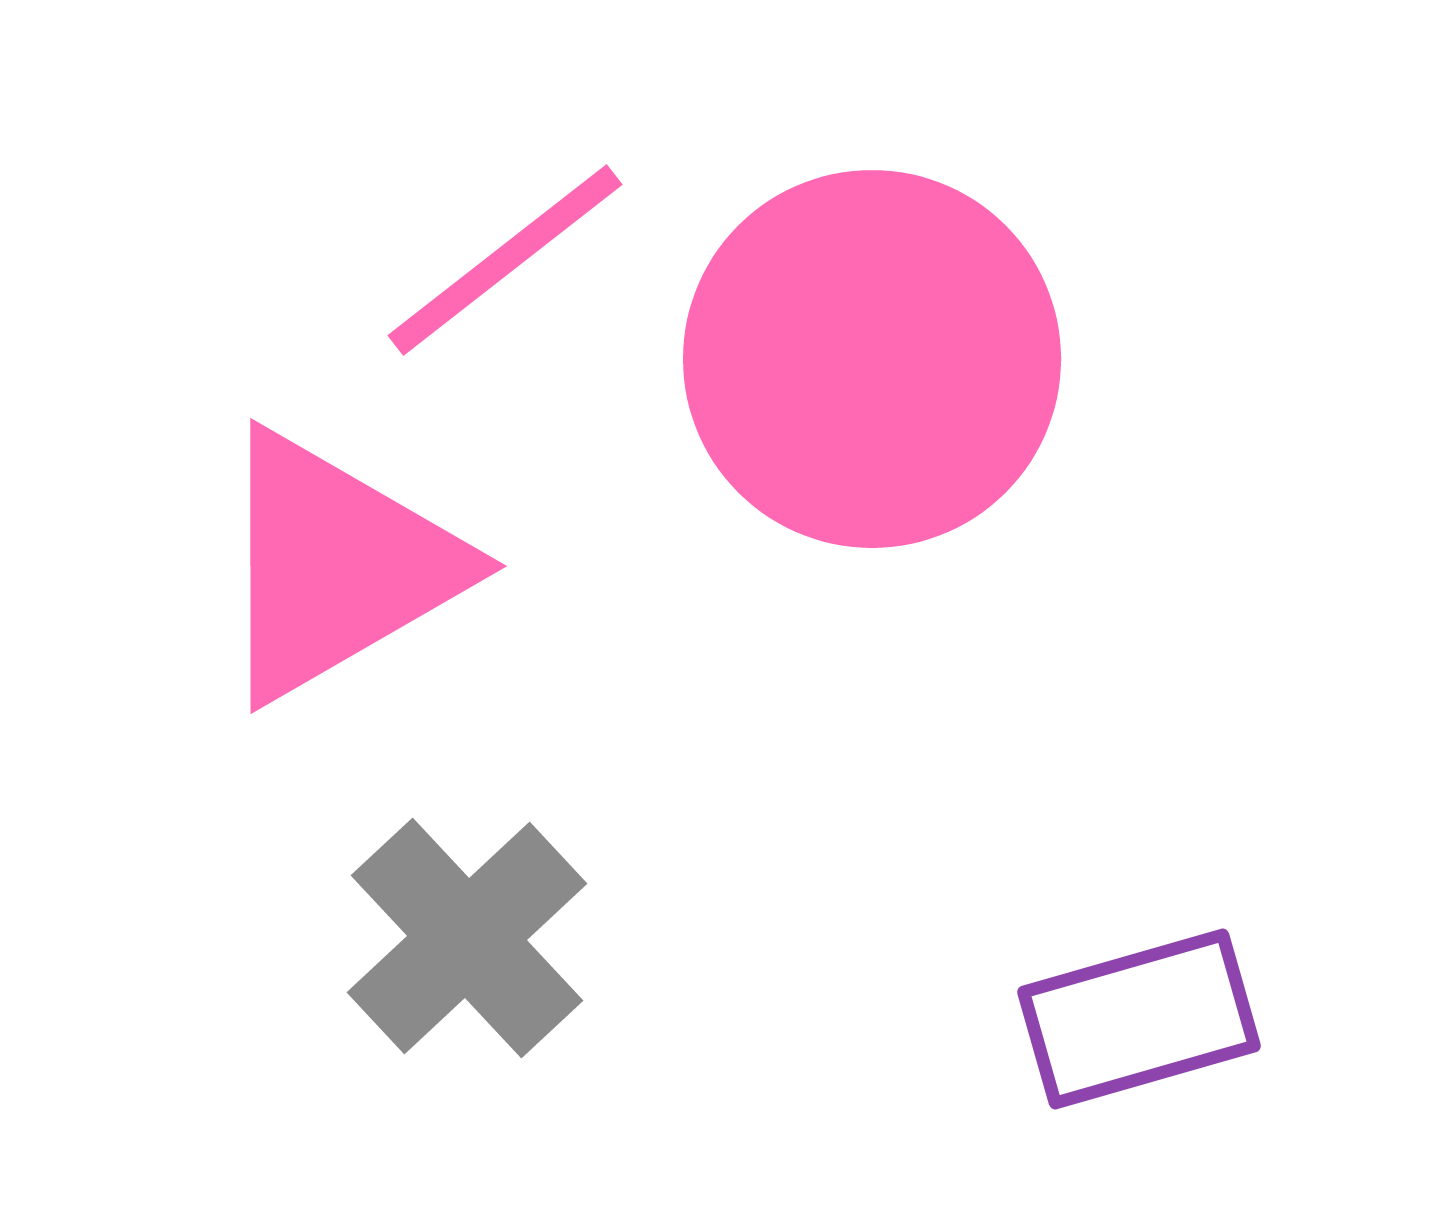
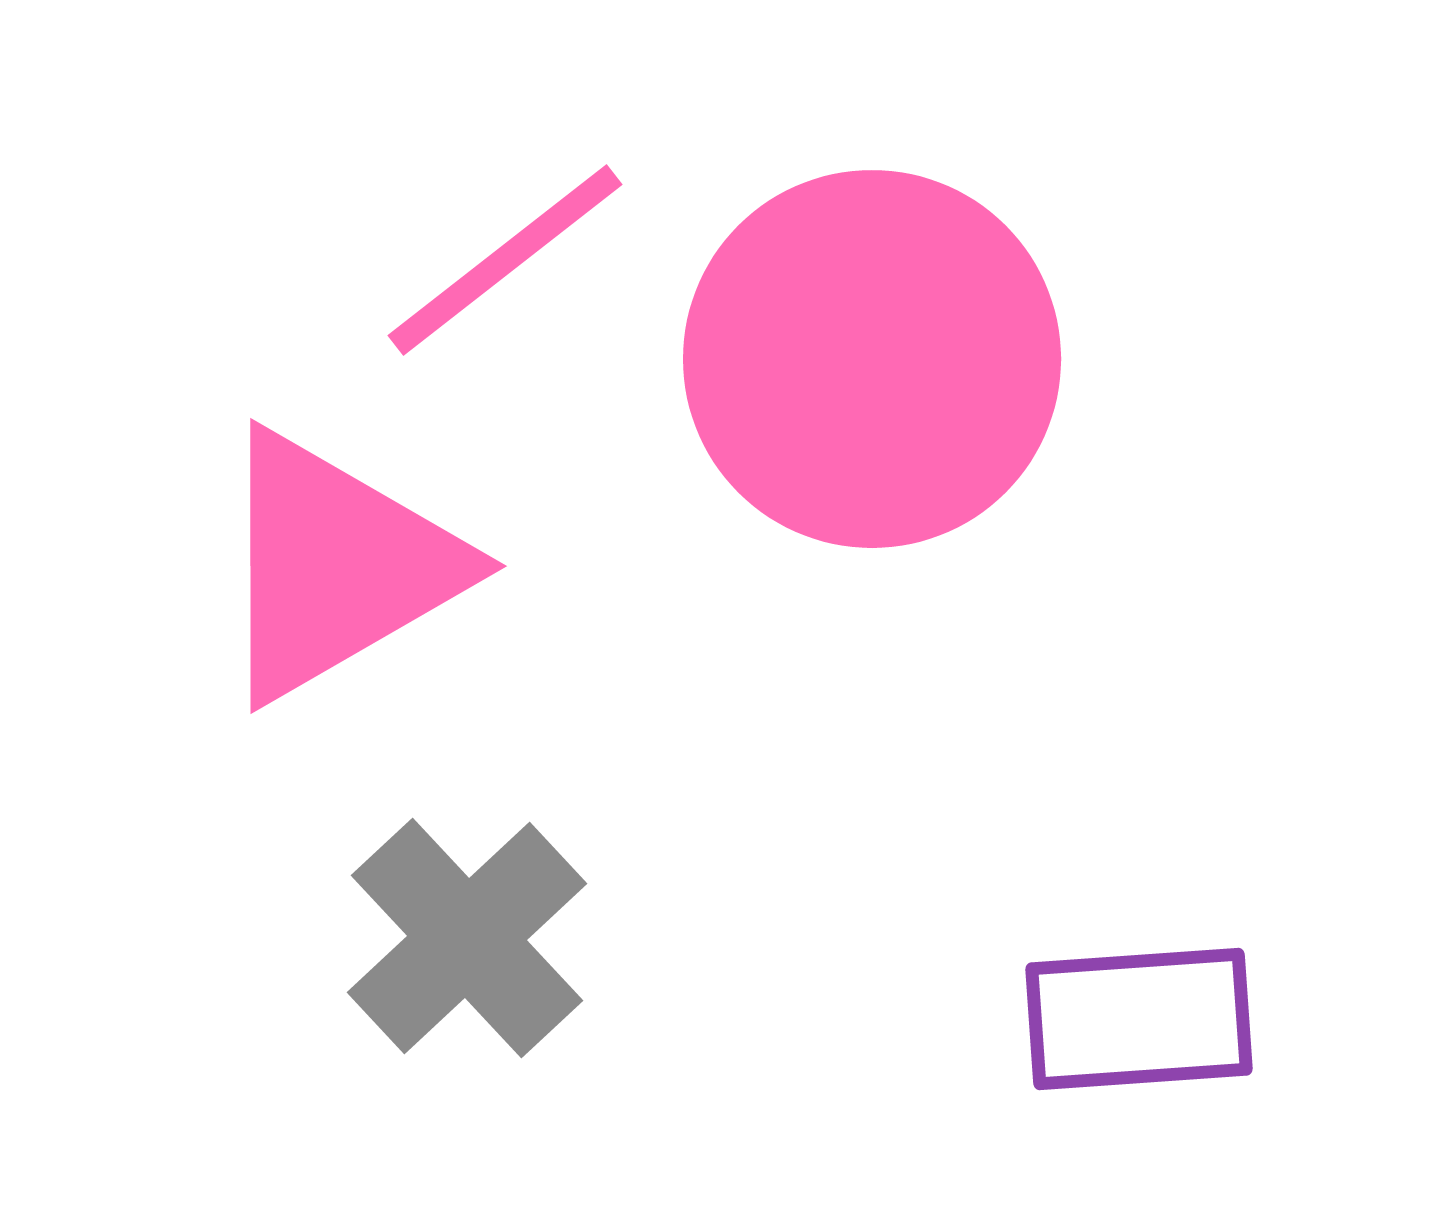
purple rectangle: rotated 12 degrees clockwise
